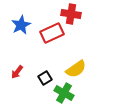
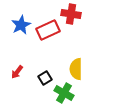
red rectangle: moved 4 px left, 3 px up
yellow semicircle: rotated 125 degrees clockwise
